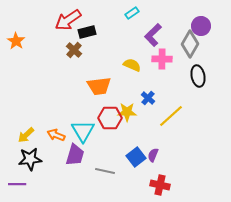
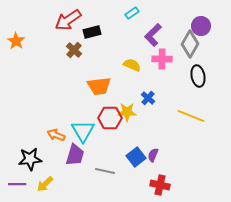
black rectangle: moved 5 px right
yellow line: moved 20 px right; rotated 64 degrees clockwise
yellow arrow: moved 19 px right, 49 px down
